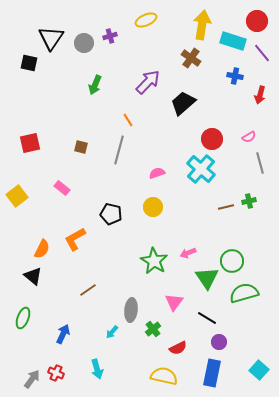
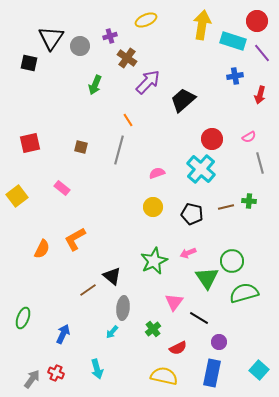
gray circle at (84, 43): moved 4 px left, 3 px down
brown cross at (191, 58): moved 64 px left
blue cross at (235, 76): rotated 21 degrees counterclockwise
black trapezoid at (183, 103): moved 3 px up
green cross at (249, 201): rotated 16 degrees clockwise
black pentagon at (111, 214): moved 81 px right
green star at (154, 261): rotated 16 degrees clockwise
black triangle at (33, 276): moved 79 px right
gray ellipse at (131, 310): moved 8 px left, 2 px up
black line at (207, 318): moved 8 px left
